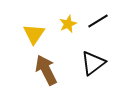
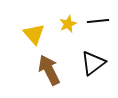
black line: rotated 25 degrees clockwise
yellow triangle: rotated 15 degrees counterclockwise
brown arrow: moved 3 px right
